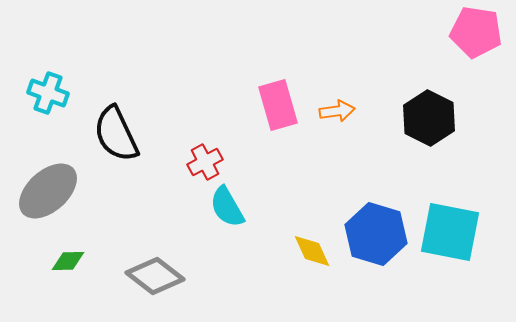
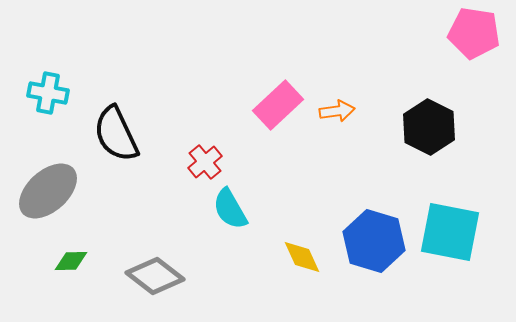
pink pentagon: moved 2 px left, 1 px down
cyan cross: rotated 9 degrees counterclockwise
pink rectangle: rotated 63 degrees clockwise
black hexagon: moved 9 px down
red cross: rotated 12 degrees counterclockwise
cyan semicircle: moved 3 px right, 2 px down
blue hexagon: moved 2 px left, 7 px down
yellow diamond: moved 10 px left, 6 px down
green diamond: moved 3 px right
